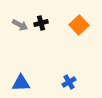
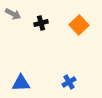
gray arrow: moved 7 px left, 11 px up
